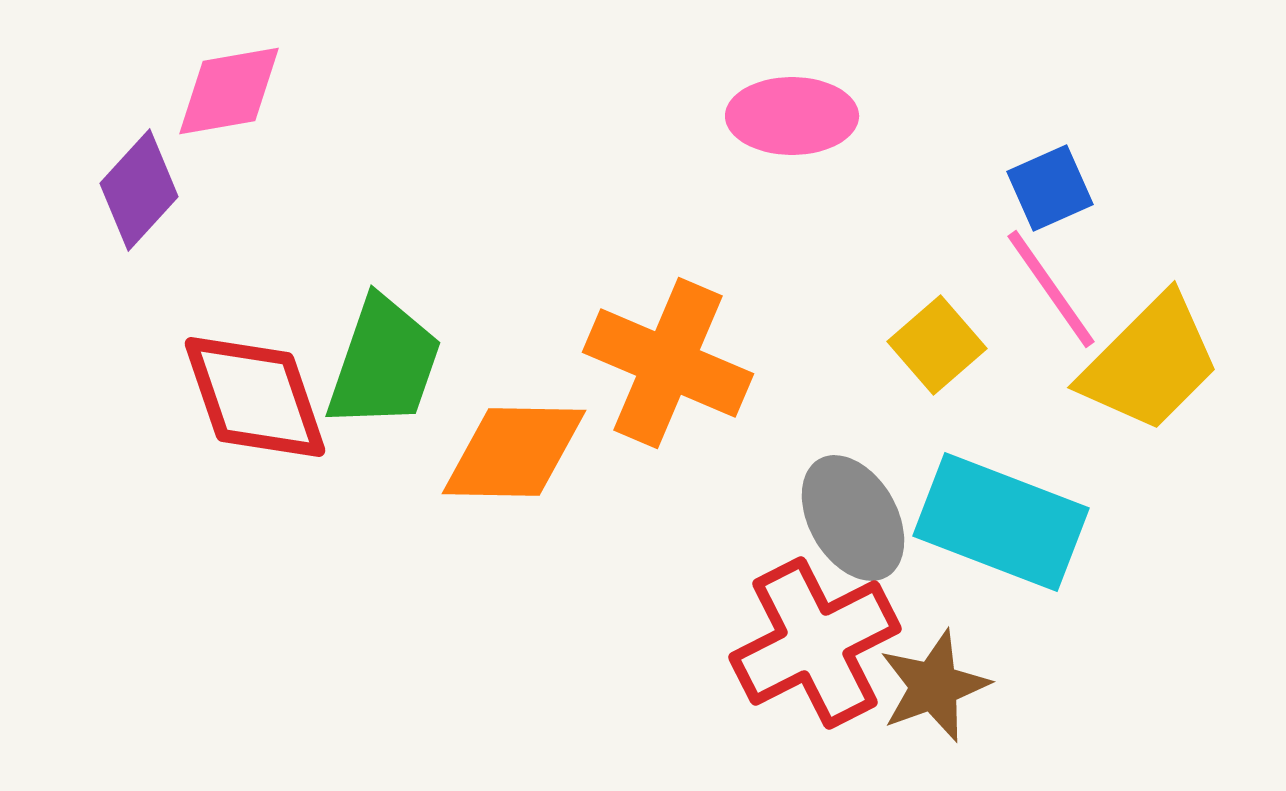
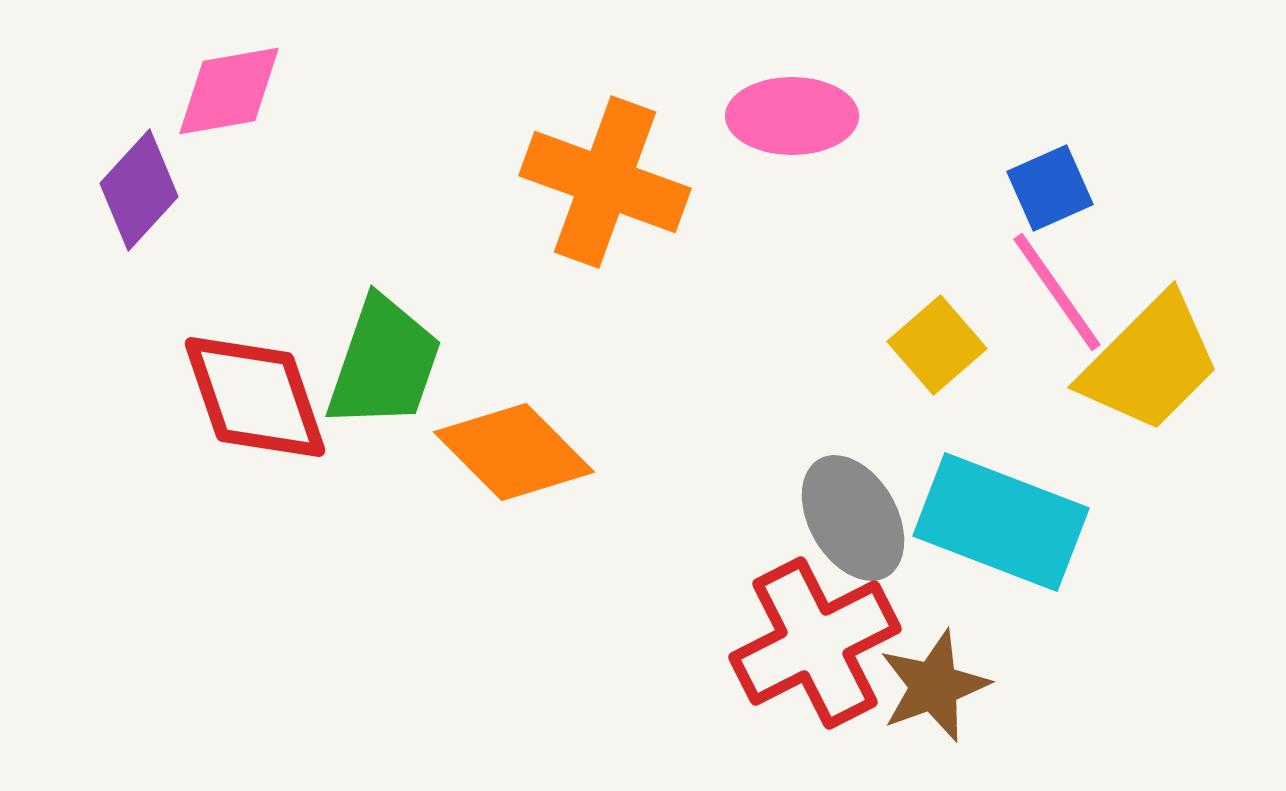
pink line: moved 6 px right, 3 px down
orange cross: moved 63 px left, 181 px up; rotated 3 degrees counterclockwise
orange diamond: rotated 44 degrees clockwise
